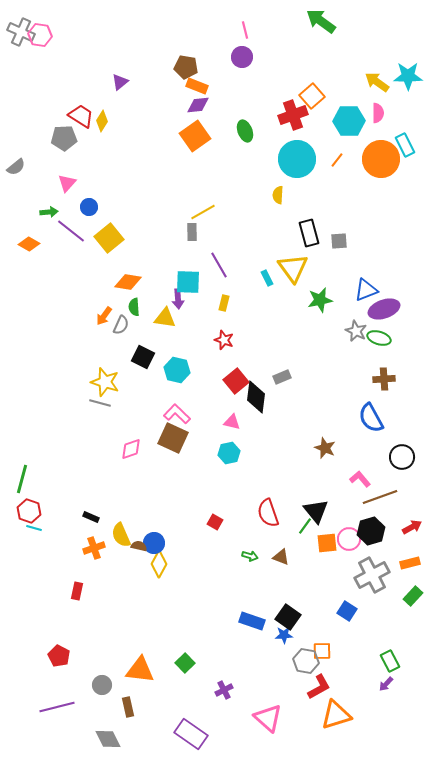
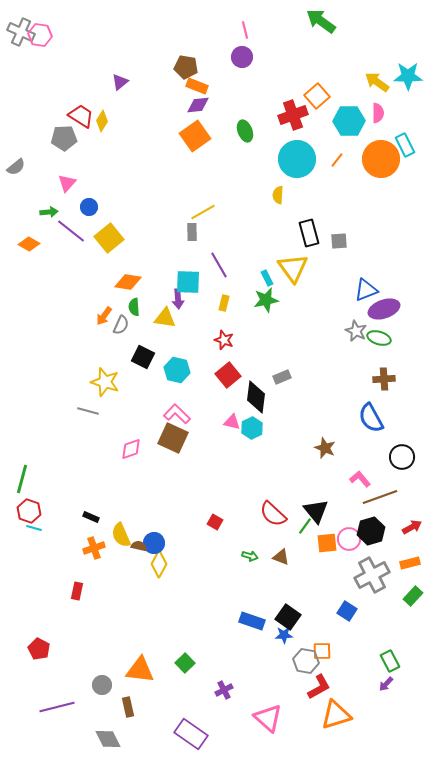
orange square at (312, 96): moved 5 px right
green star at (320, 300): moved 54 px left
red square at (236, 381): moved 8 px left, 6 px up
gray line at (100, 403): moved 12 px left, 8 px down
cyan hexagon at (229, 453): moved 23 px right, 25 px up; rotated 15 degrees counterclockwise
red semicircle at (268, 513): moved 5 px right, 1 px down; rotated 28 degrees counterclockwise
red pentagon at (59, 656): moved 20 px left, 7 px up
